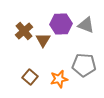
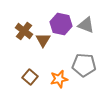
purple hexagon: rotated 15 degrees clockwise
brown cross: rotated 12 degrees counterclockwise
